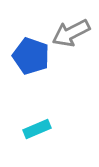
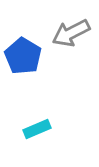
blue pentagon: moved 8 px left; rotated 12 degrees clockwise
